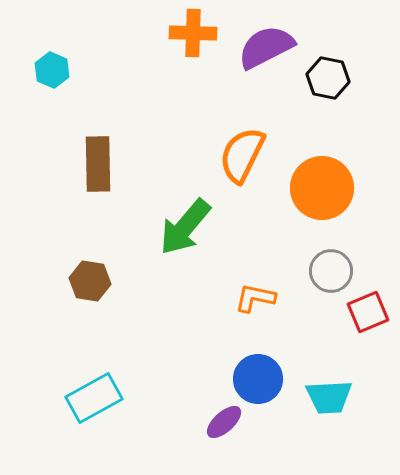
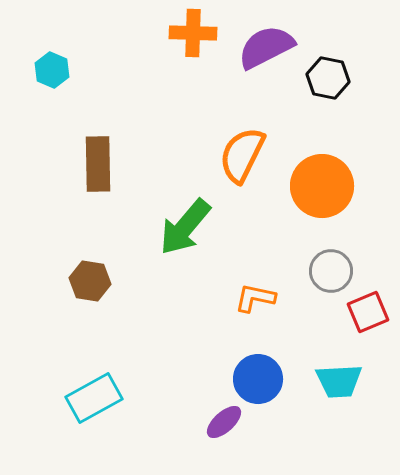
orange circle: moved 2 px up
cyan trapezoid: moved 10 px right, 16 px up
